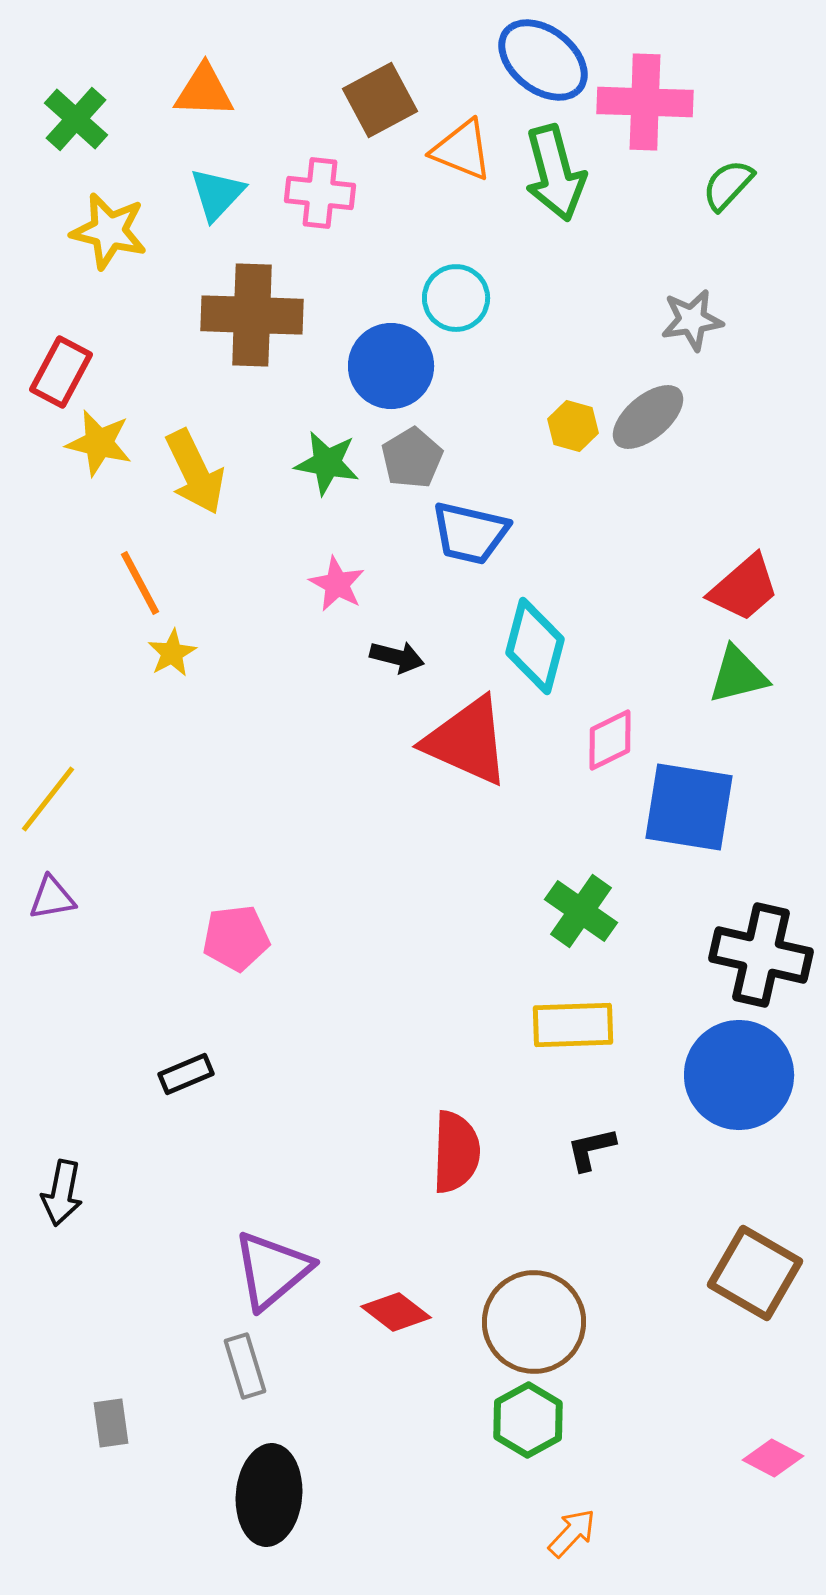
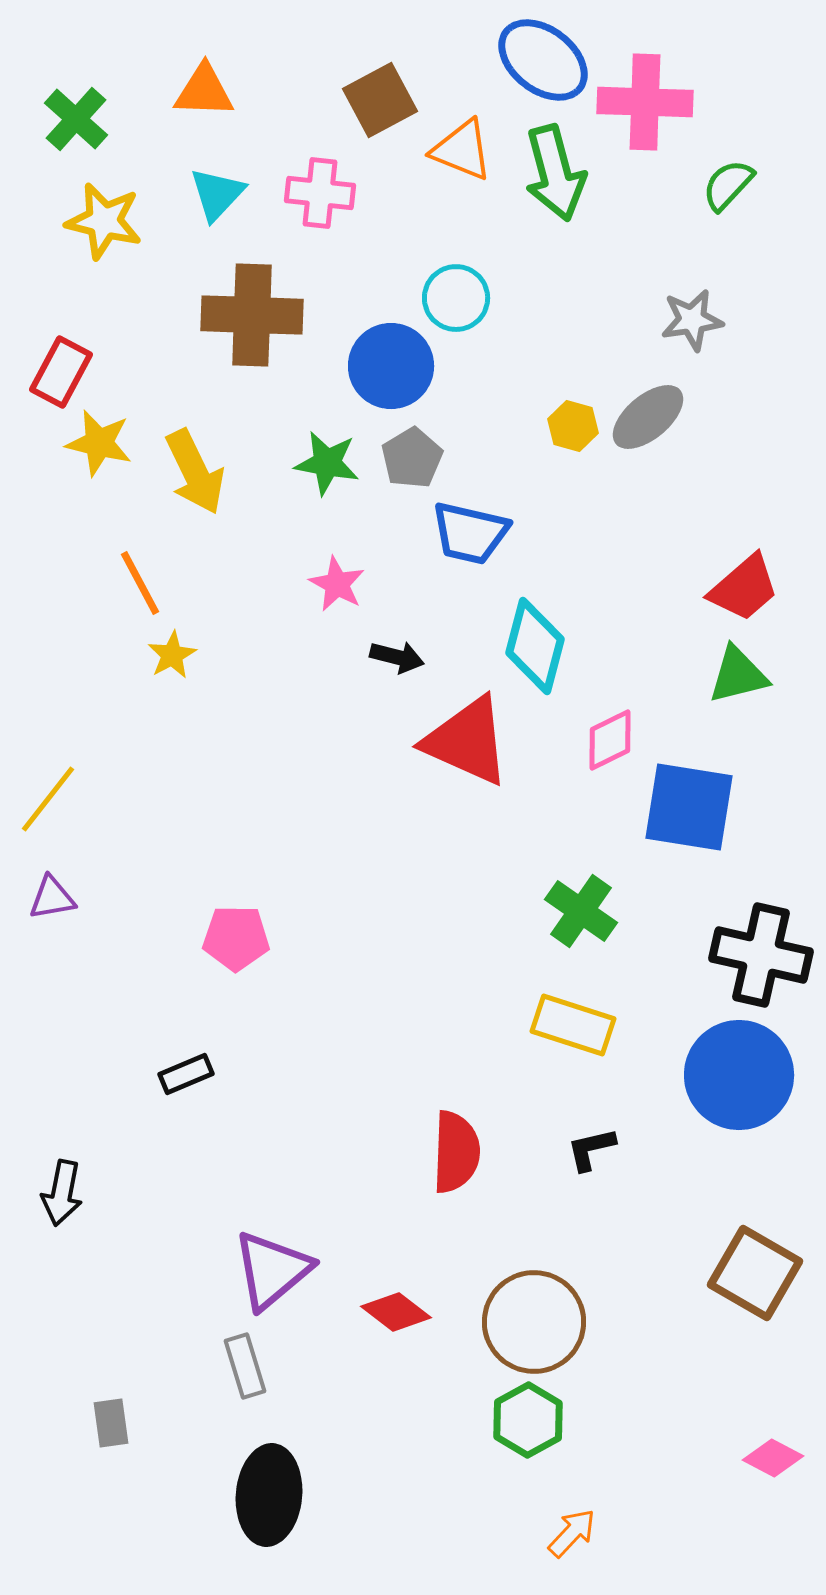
yellow star at (109, 231): moved 5 px left, 10 px up
yellow star at (172, 653): moved 2 px down
pink pentagon at (236, 938): rotated 8 degrees clockwise
yellow rectangle at (573, 1025): rotated 20 degrees clockwise
